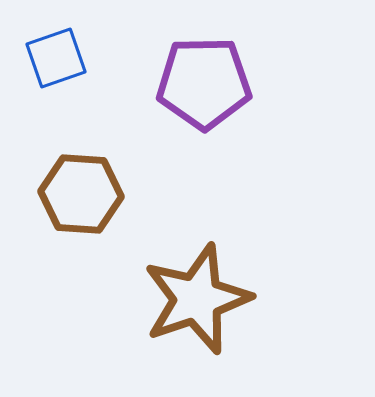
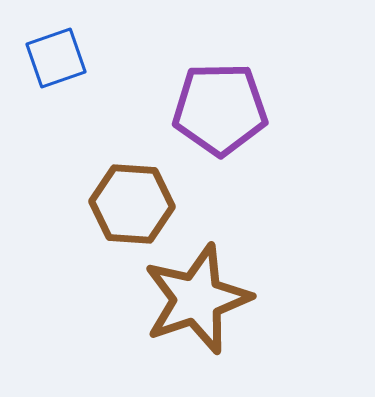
purple pentagon: moved 16 px right, 26 px down
brown hexagon: moved 51 px right, 10 px down
